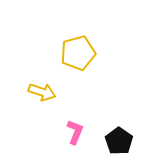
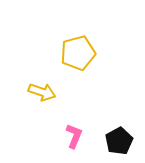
pink L-shape: moved 1 px left, 4 px down
black pentagon: rotated 8 degrees clockwise
